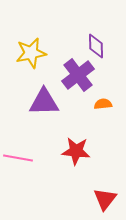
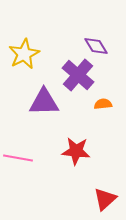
purple diamond: rotated 30 degrees counterclockwise
yellow star: moved 7 px left, 1 px down; rotated 16 degrees counterclockwise
purple cross: rotated 12 degrees counterclockwise
red triangle: rotated 10 degrees clockwise
